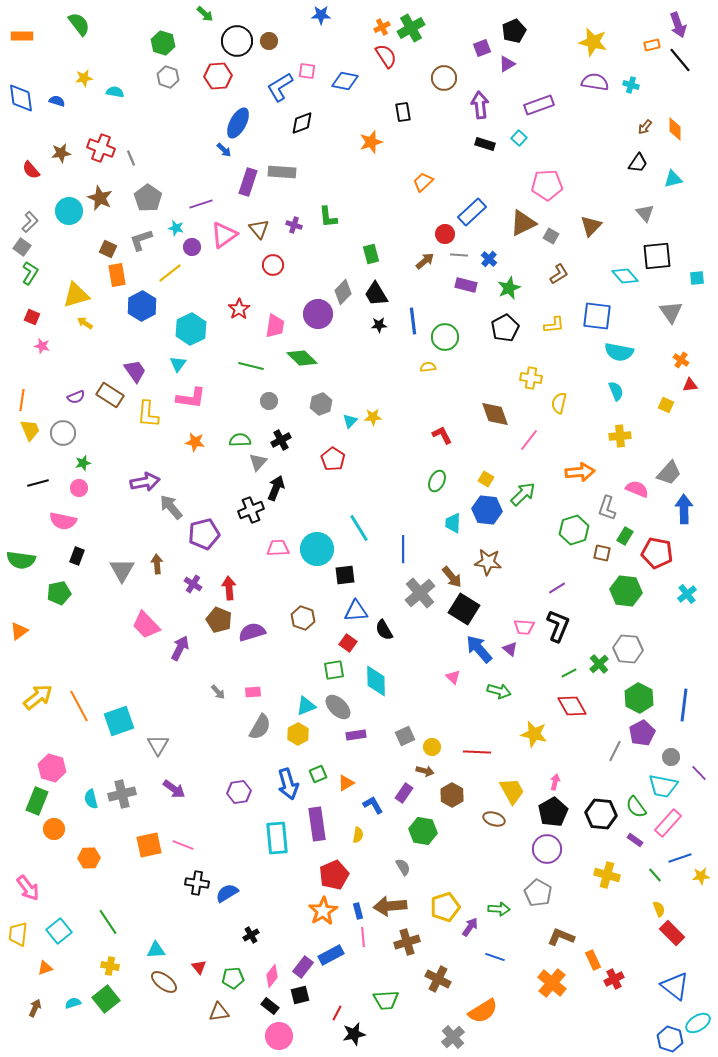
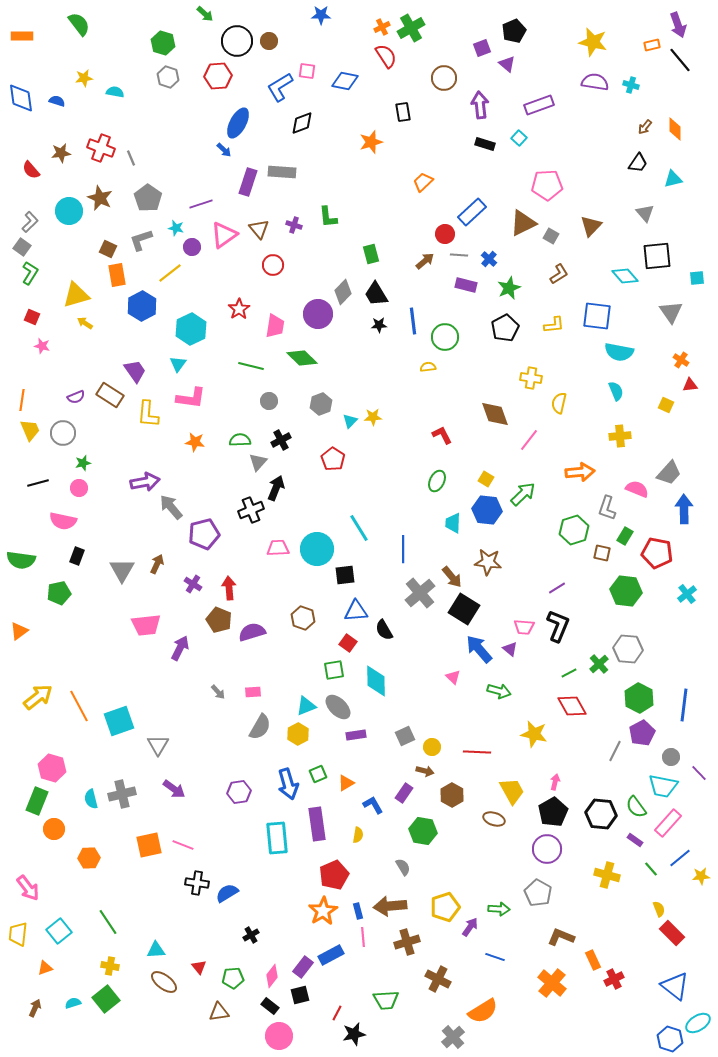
purple triangle at (507, 64): rotated 48 degrees counterclockwise
brown arrow at (157, 564): rotated 30 degrees clockwise
pink trapezoid at (146, 625): rotated 52 degrees counterclockwise
blue line at (680, 858): rotated 20 degrees counterclockwise
green line at (655, 875): moved 4 px left, 6 px up
